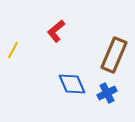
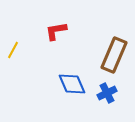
red L-shape: rotated 30 degrees clockwise
